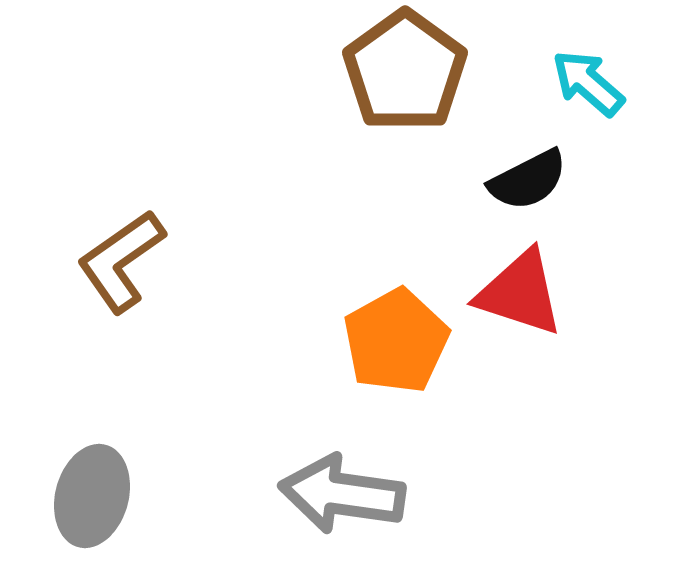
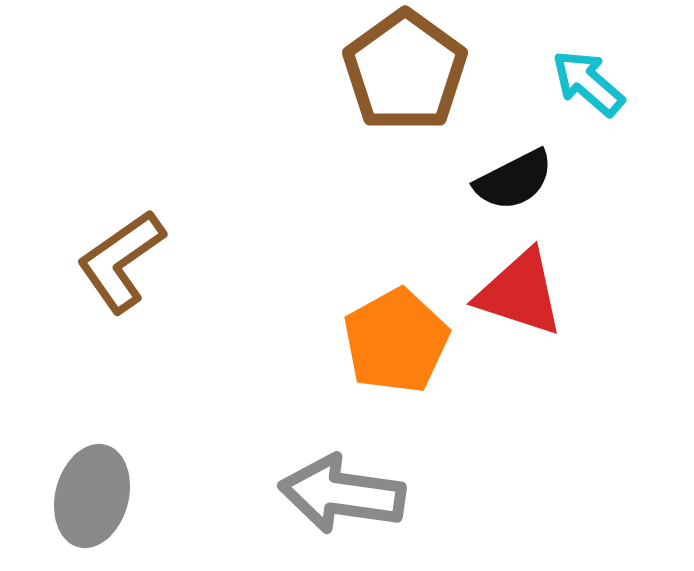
black semicircle: moved 14 px left
